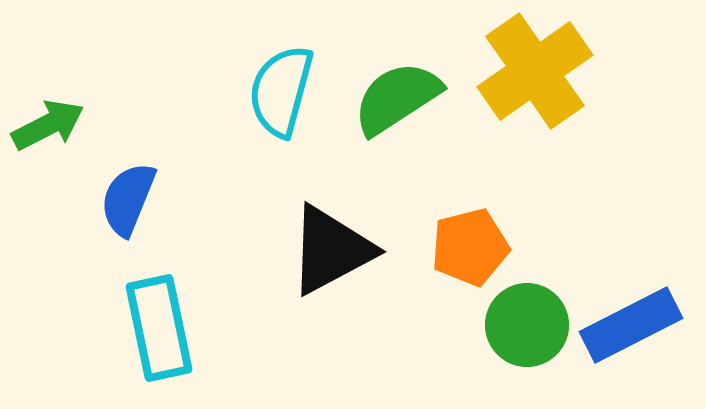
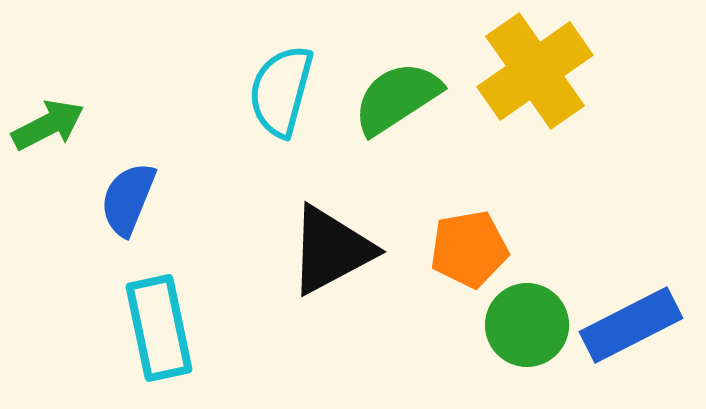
orange pentagon: moved 1 px left, 2 px down; rotated 4 degrees clockwise
